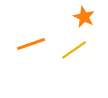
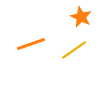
orange star: moved 3 px left
